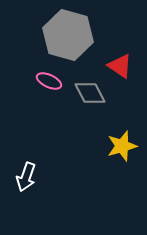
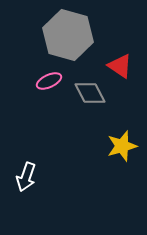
pink ellipse: rotated 50 degrees counterclockwise
